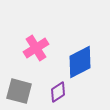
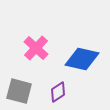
pink cross: rotated 15 degrees counterclockwise
blue diamond: moved 2 px right, 3 px up; rotated 40 degrees clockwise
